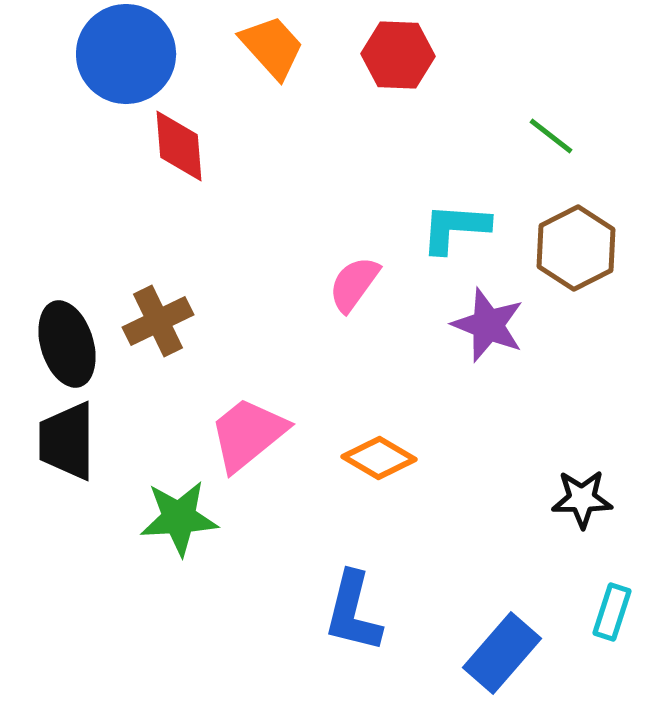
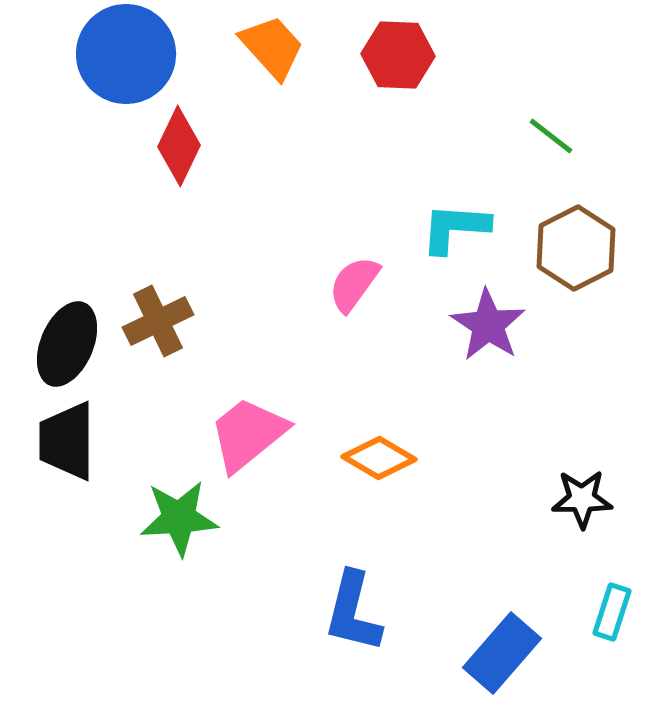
red diamond: rotated 30 degrees clockwise
purple star: rotated 12 degrees clockwise
black ellipse: rotated 40 degrees clockwise
